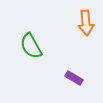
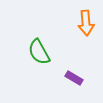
green semicircle: moved 8 px right, 6 px down
